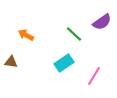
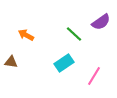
purple semicircle: moved 1 px left
